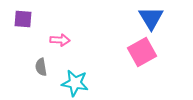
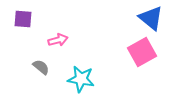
blue triangle: rotated 20 degrees counterclockwise
pink arrow: moved 2 px left; rotated 18 degrees counterclockwise
gray semicircle: rotated 138 degrees clockwise
cyan star: moved 6 px right, 4 px up
